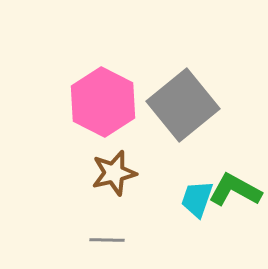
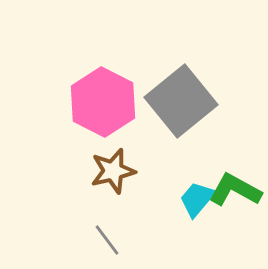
gray square: moved 2 px left, 4 px up
brown star: moved 1 px left, 2 px up
cyan trapezoid: rotated 21 degrees clockwise
gray line: rotated 52 degrees clockwise
